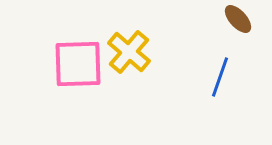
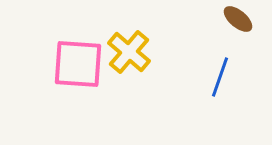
brown ellipse: rotated 8 degrees counterclockwise
pink square: rotated 6 degrees clockwise
